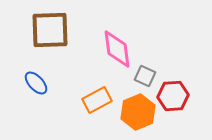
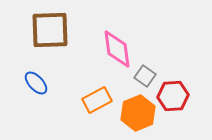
gray square: rotated 10 degrees clockwise
orange hexagon: moved 1 px down
